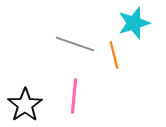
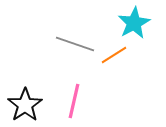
cyan star: rotated 12 degrees counterclockwise
orange line: rotated 72 degrees clockwise
pink line: moved 5 px down; rotated 8 degrees clockwise
